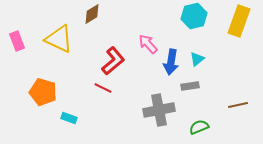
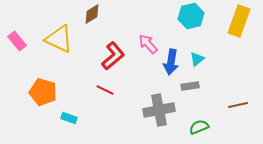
cyan hexagon: moved 3 px left
pink rectangle: rotated 18 degrees counterclockwise
red L-shape: moved 5 px up
red line: moved 2 px right, 2 px down
